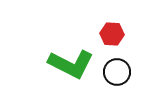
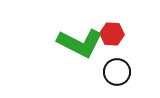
green L-shape: moved 9 px right, 21 px up
